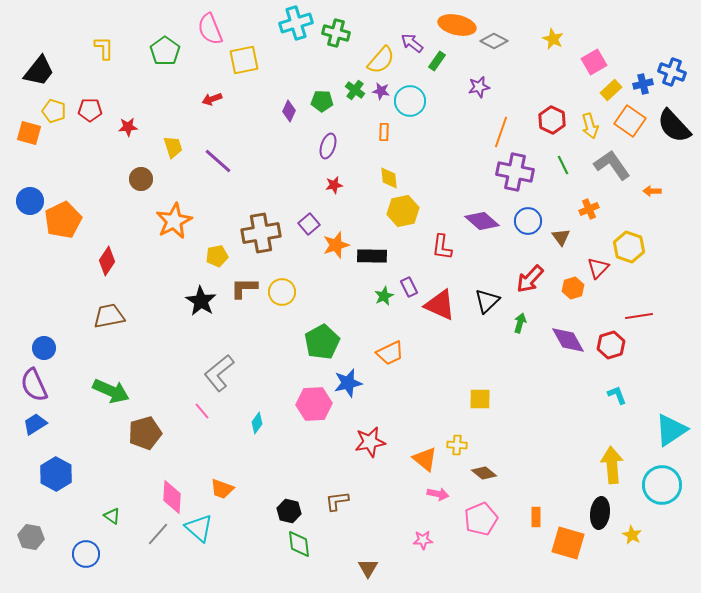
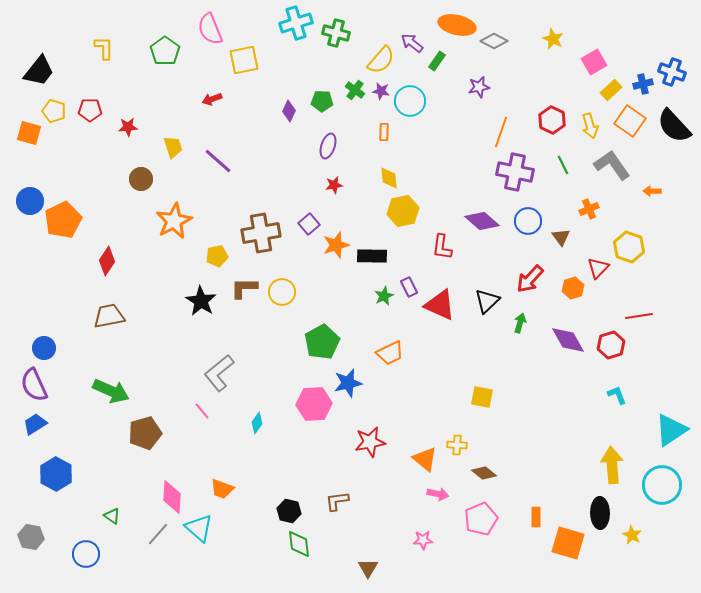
yellow square at (480, 399): moved 2 px right, 2 px up; rotated 10 degrees clockwise
black ellipse at (600, 513): rotated 8 degrees counterclockwise
